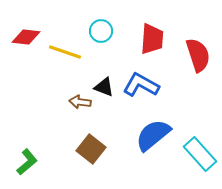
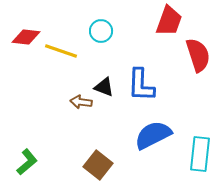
red trapezoid: moved 17 px right, 18 px up; rotated 16 degrees clockwise
yellow line: moved 4 px left, 1 px up
blue L-shape: rotated 117 degrees counterclockwise
brown arrow: moved 1 px right
blue semicircle: rotated 12 degrees clockwise
brown square: moved 7 px right, 16 px down
cyan rectangle: rotated 48 degrees clockwise
